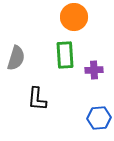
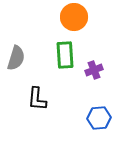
purple cross: rotated 18 degrees counterclockwise
